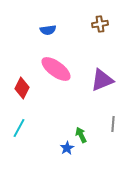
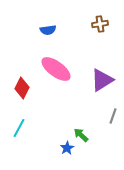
purple triangle: rotated 10 degrees counterclockwise
gray line: moved 8 px up; rotated 14 degrees clockwise
green arrow: rotated 21 degrees counterclockwise
